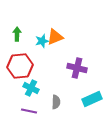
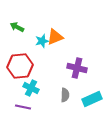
green arrow: moved 7 px up; rotated 64 degrees counterclockwise
gray semicircle: moved 9 px right, 7 px up
purple line: moved 6 px left, 4 px up
